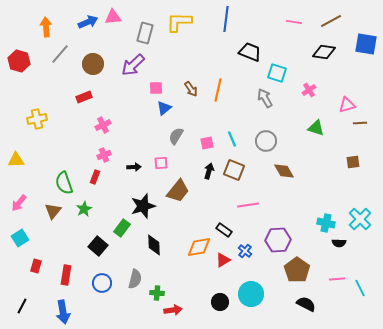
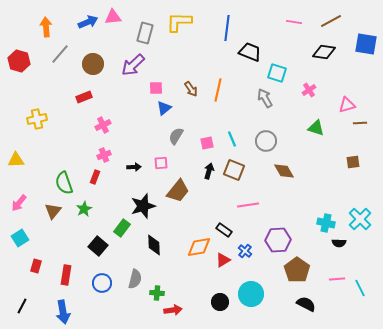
blue line at (226, 19): moved 1 px right, 9 px down
